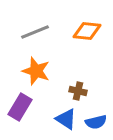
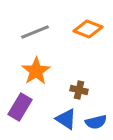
orange diamond: moved 1 px right, 2 px up; rotated 16 degrees clockwise
orange star: rotated 20 degrees clockwise
brown cross: moved 1 px right, 1 px up
